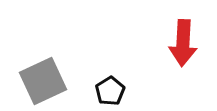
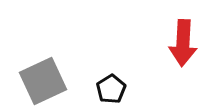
black pentagon: moved 1 px right, 2 px up
